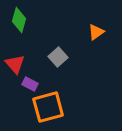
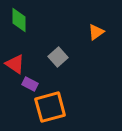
green diamond: rotated 15 degrees counterclockwise
red triangle: rotated 15 degrees counterclockwise
orange square: moved 2 px right
